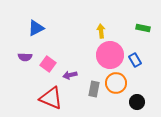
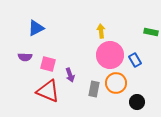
green rectangle: moved 8 px right, 4 px down
pink square: rotated 21 degrees counterclockwise
purple arrow: rotated 96 degrees counterclockwise
red triangle: moved 3 px left, 7 px up
